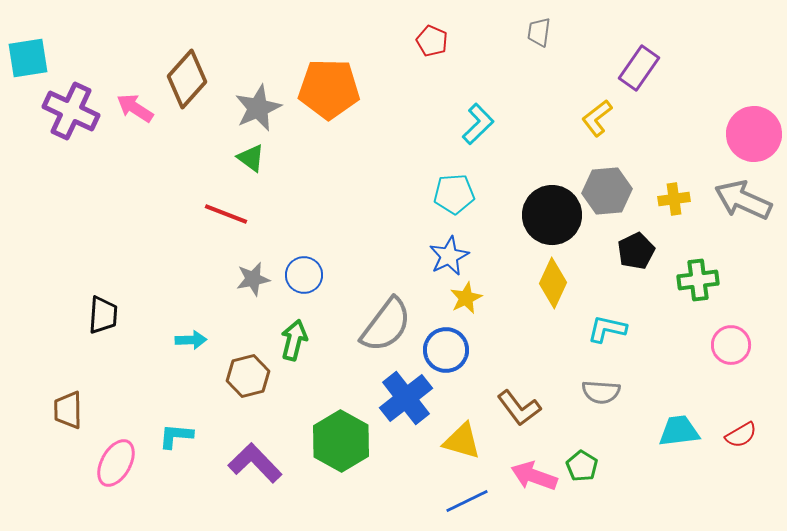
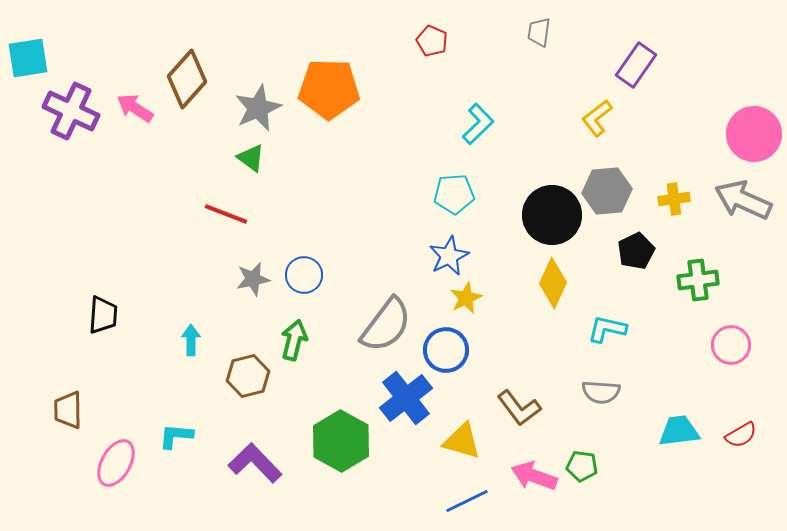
purple rectangle at (639, 68): moved 3 px left, 3 px up
cyan arrow at (191, 340): rotated 88 degrees counterclockwise
green pentagon at (582, 466): rotated 24 degrees counterclockwise
